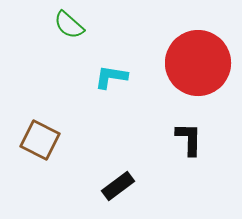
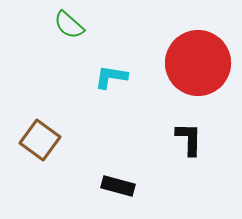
brown square: rotated 9 degrees clockwise
black rectangle: rotated 52 degrees clockwise
